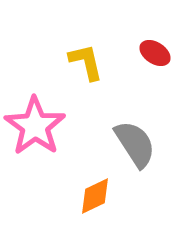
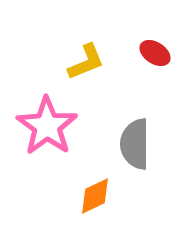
yellow L-shape: rotated 81 degrees clockwise
pink star: moved 12 px right
gray semicircle: rotated 147 degrees counterclockwise
